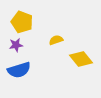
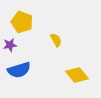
yellow semicircle: rotated 80 degrees clockwise
purple star: moved 6 px left
yellow diamond: moved 4 px left, 16 px down
